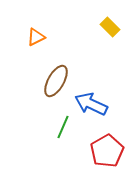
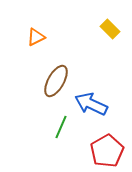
yellow rectangle: moved 2 px down
green line: moved 2 px left
